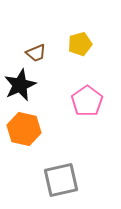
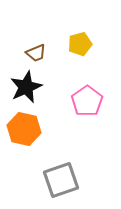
black star: moved 6 px right, 2 px down
gray square: rotated 6 degrees counterclockwise
